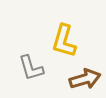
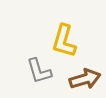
gray L-shape: moved 8 px right, 3 px down
